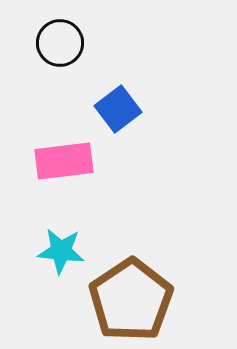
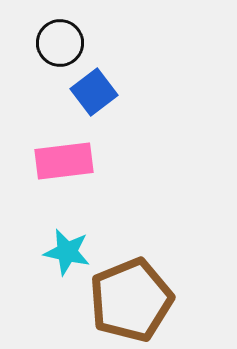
blue square: moved 24 px left, 17 px up
cyan star: moved 6 px right, 1 px down; rotated 6 degrees clockwise
brown pentagon: rotated 12 degrees clockwise
